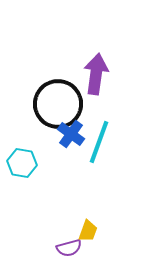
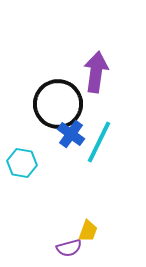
purple arrow: moved 2 px up
cyan line: rotated 6 degrees clockwise
